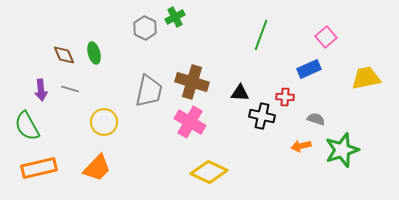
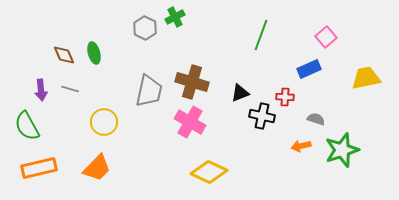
black triangle: rotated 24 degrees counterclockwise
